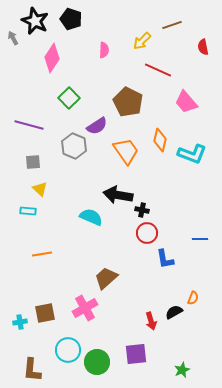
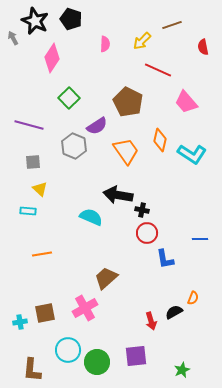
pink semicircle: moved 1 px right, 6 px up
cyan L-shape: rotated 12 degrees clockwise
purple square: moved 2 px down
